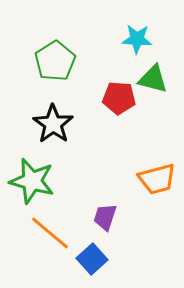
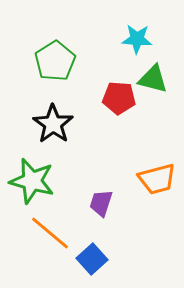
purple trapezoid: moved 4 px left, 14 px up
